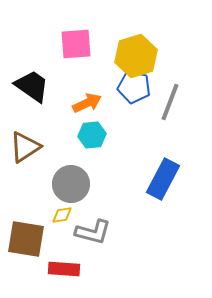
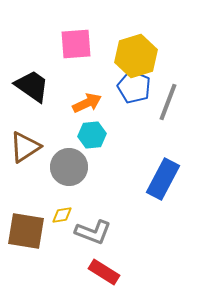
blue pentagon: rotated 12 degrees clockwise
gray line: moved 2 px left
gray circle: moved 2 px left, 17 px up
gray L-shape: rotated 6 degrees clockwise
brown square: moved 8 px up
red rectangle: moved 40 px right, 3 px down; rotated 28 degrees clockwise
